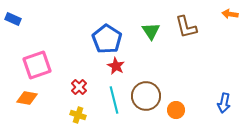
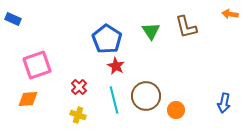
orange diamond: moved 1 px right, 1 px down; rotated 15 degrees counterclockwise
